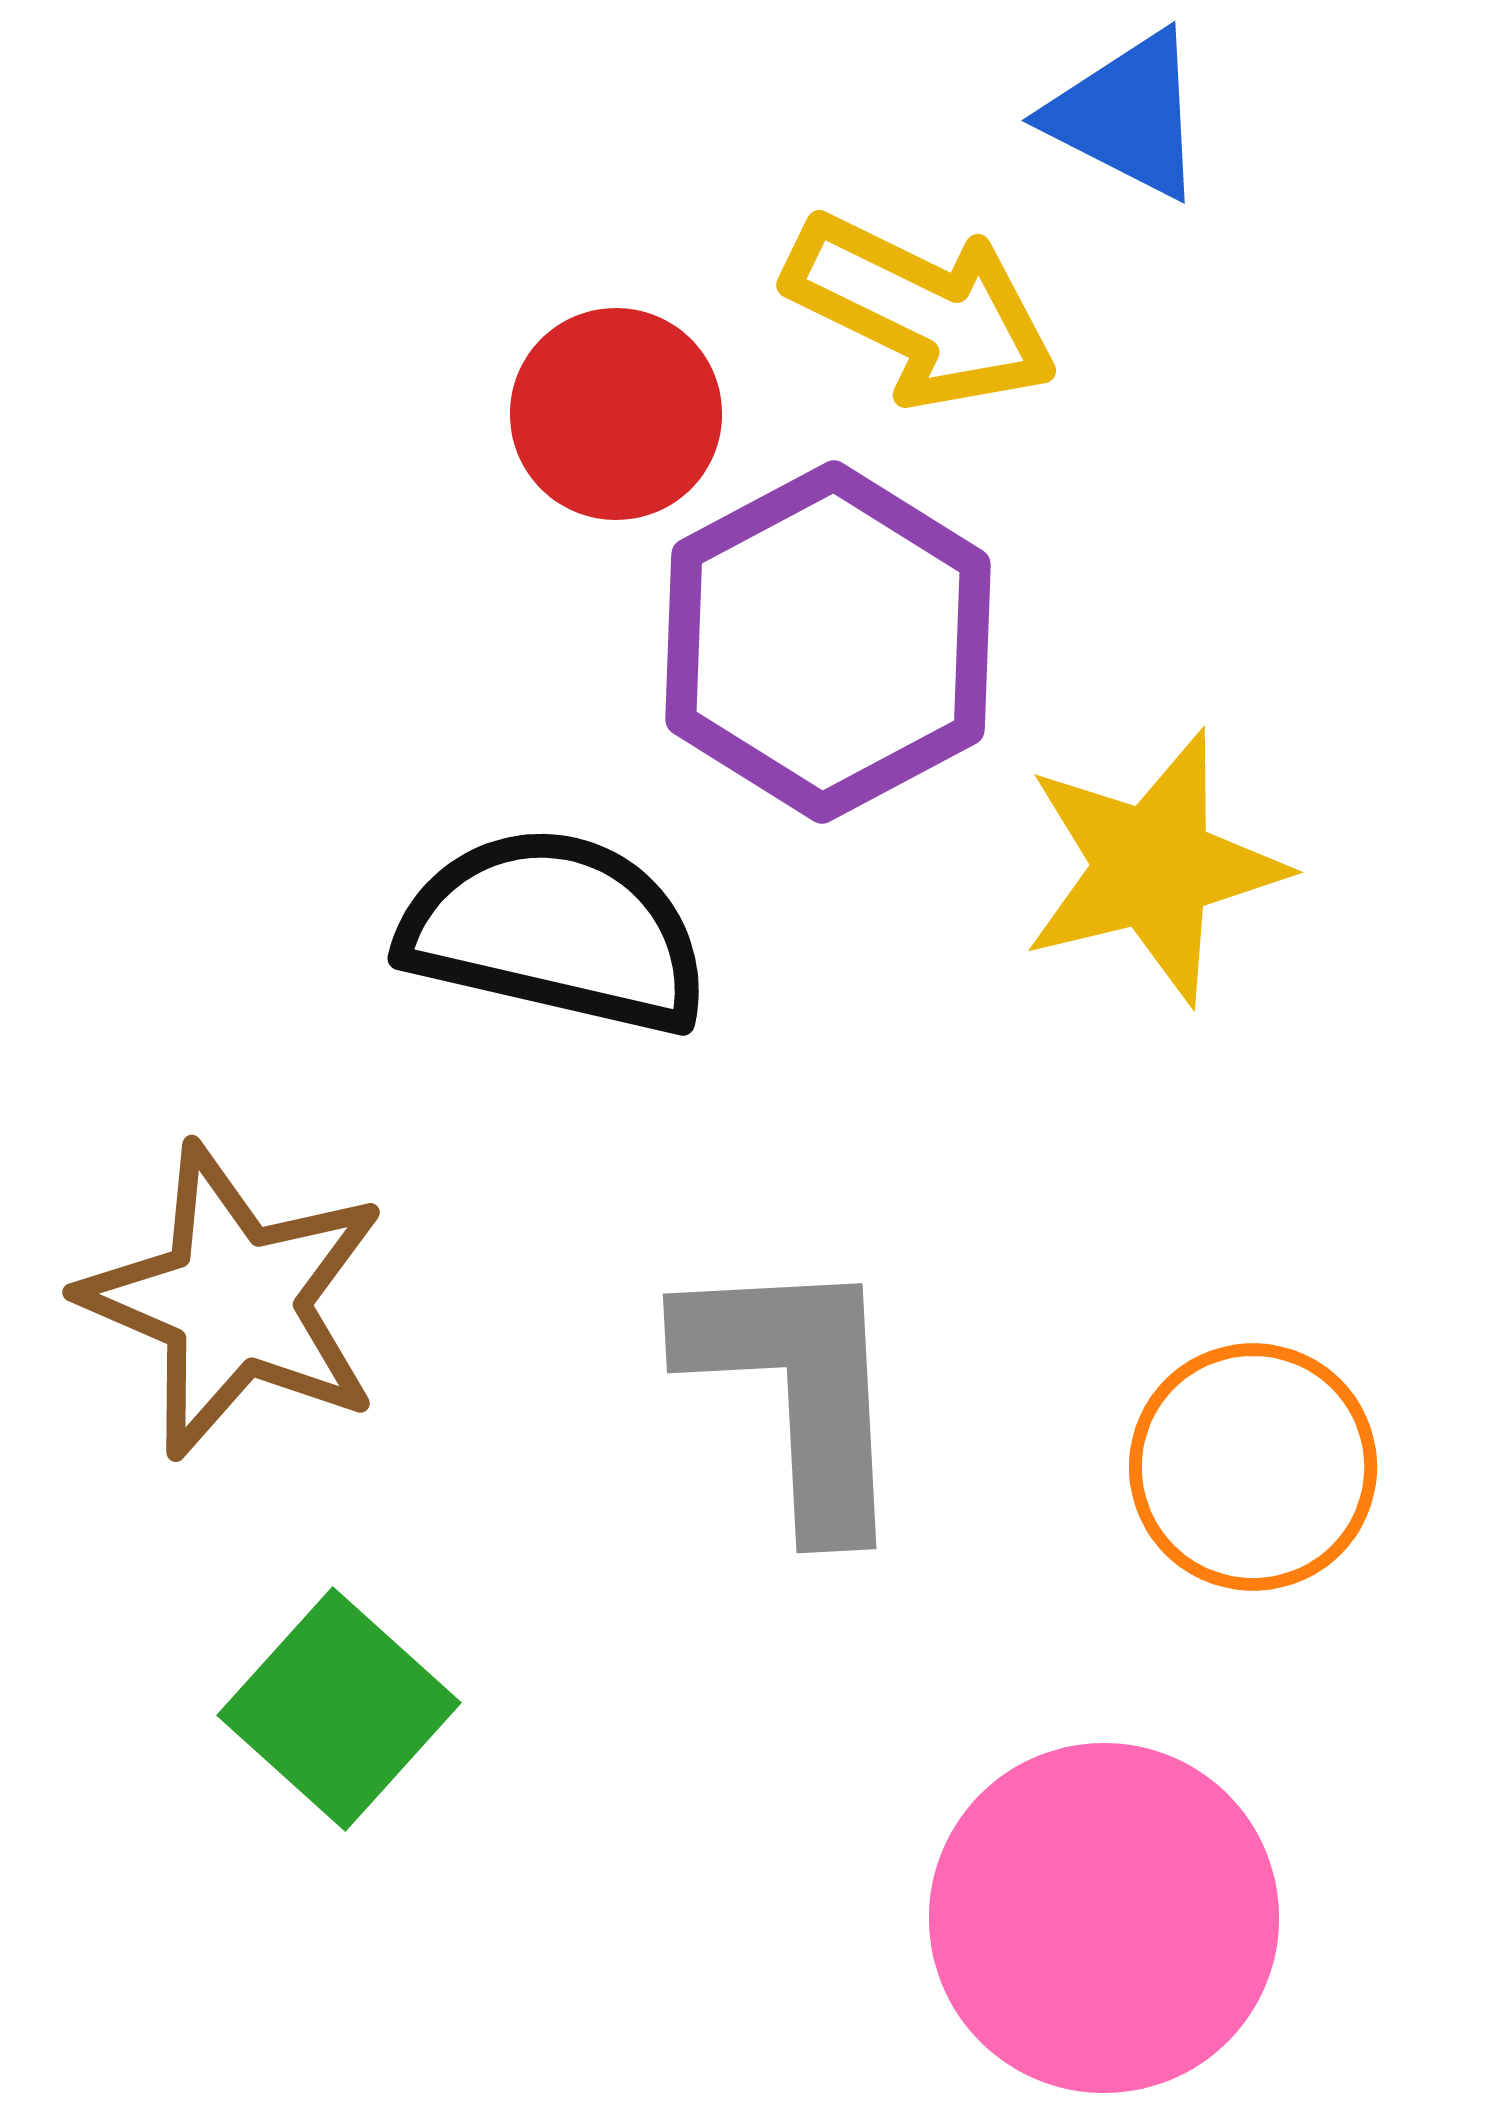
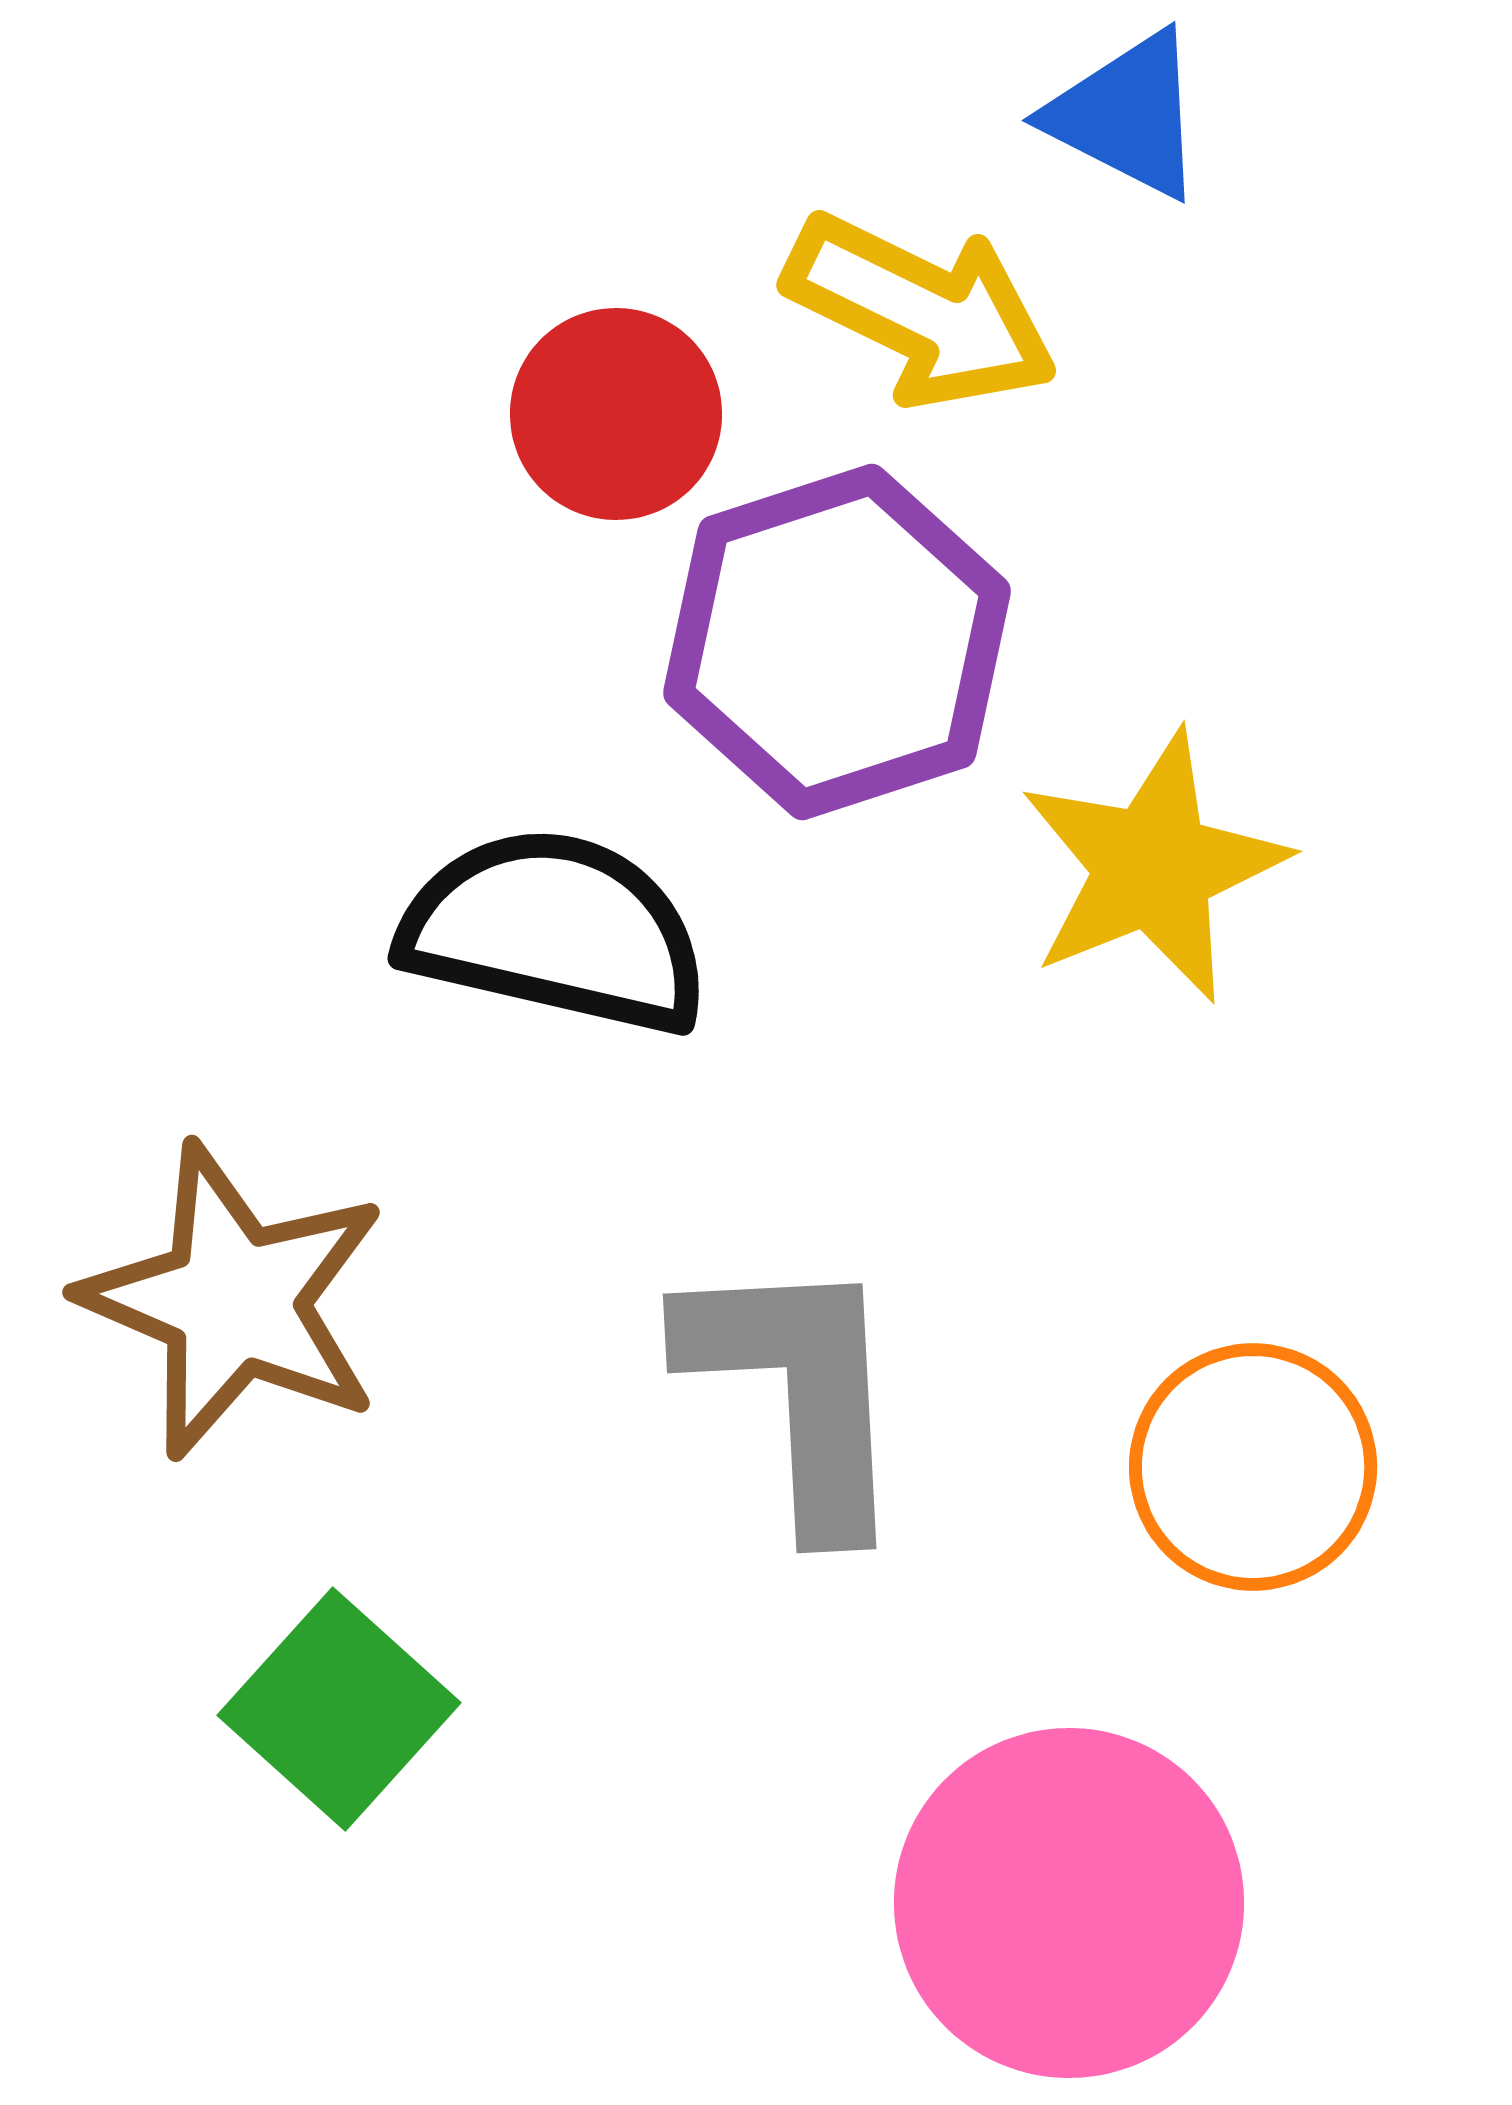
purple hexagon: moved 9 px right; rotated 10 degrees clockwise
yellow star: rotated 8 degrees counterclockwise
pink circle: moved 35 px left, 15 px up
